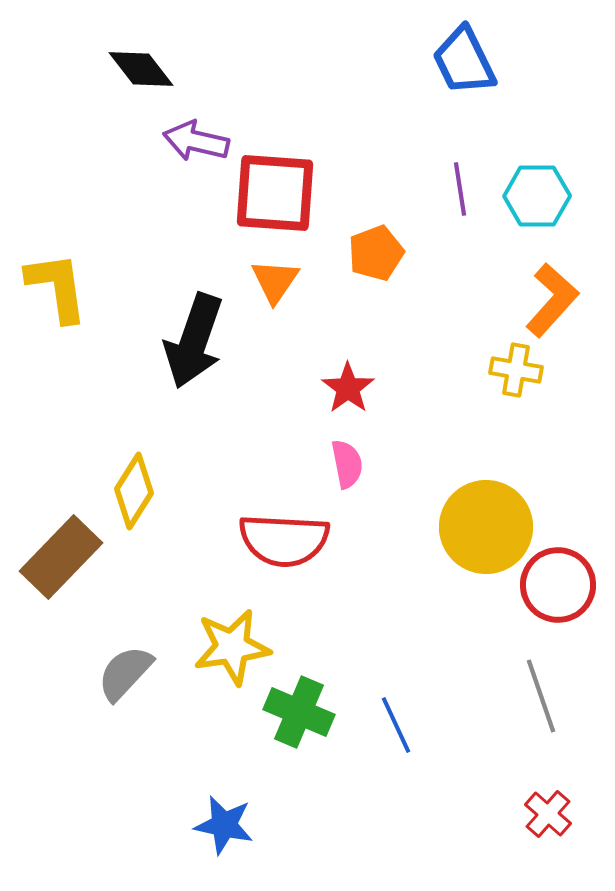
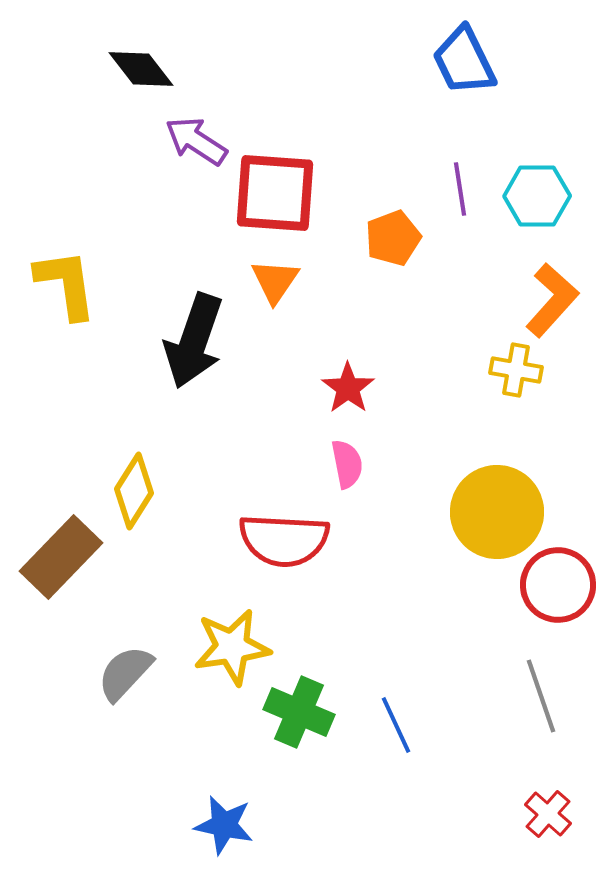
purple arrow: rotated 20 degrees clockwise
orange pentagon: moved 17 px right, 15 px up
yellow L-shape: moved 9 px right, 3 px up
yellow circle: moved 11 px right, 15 px up
